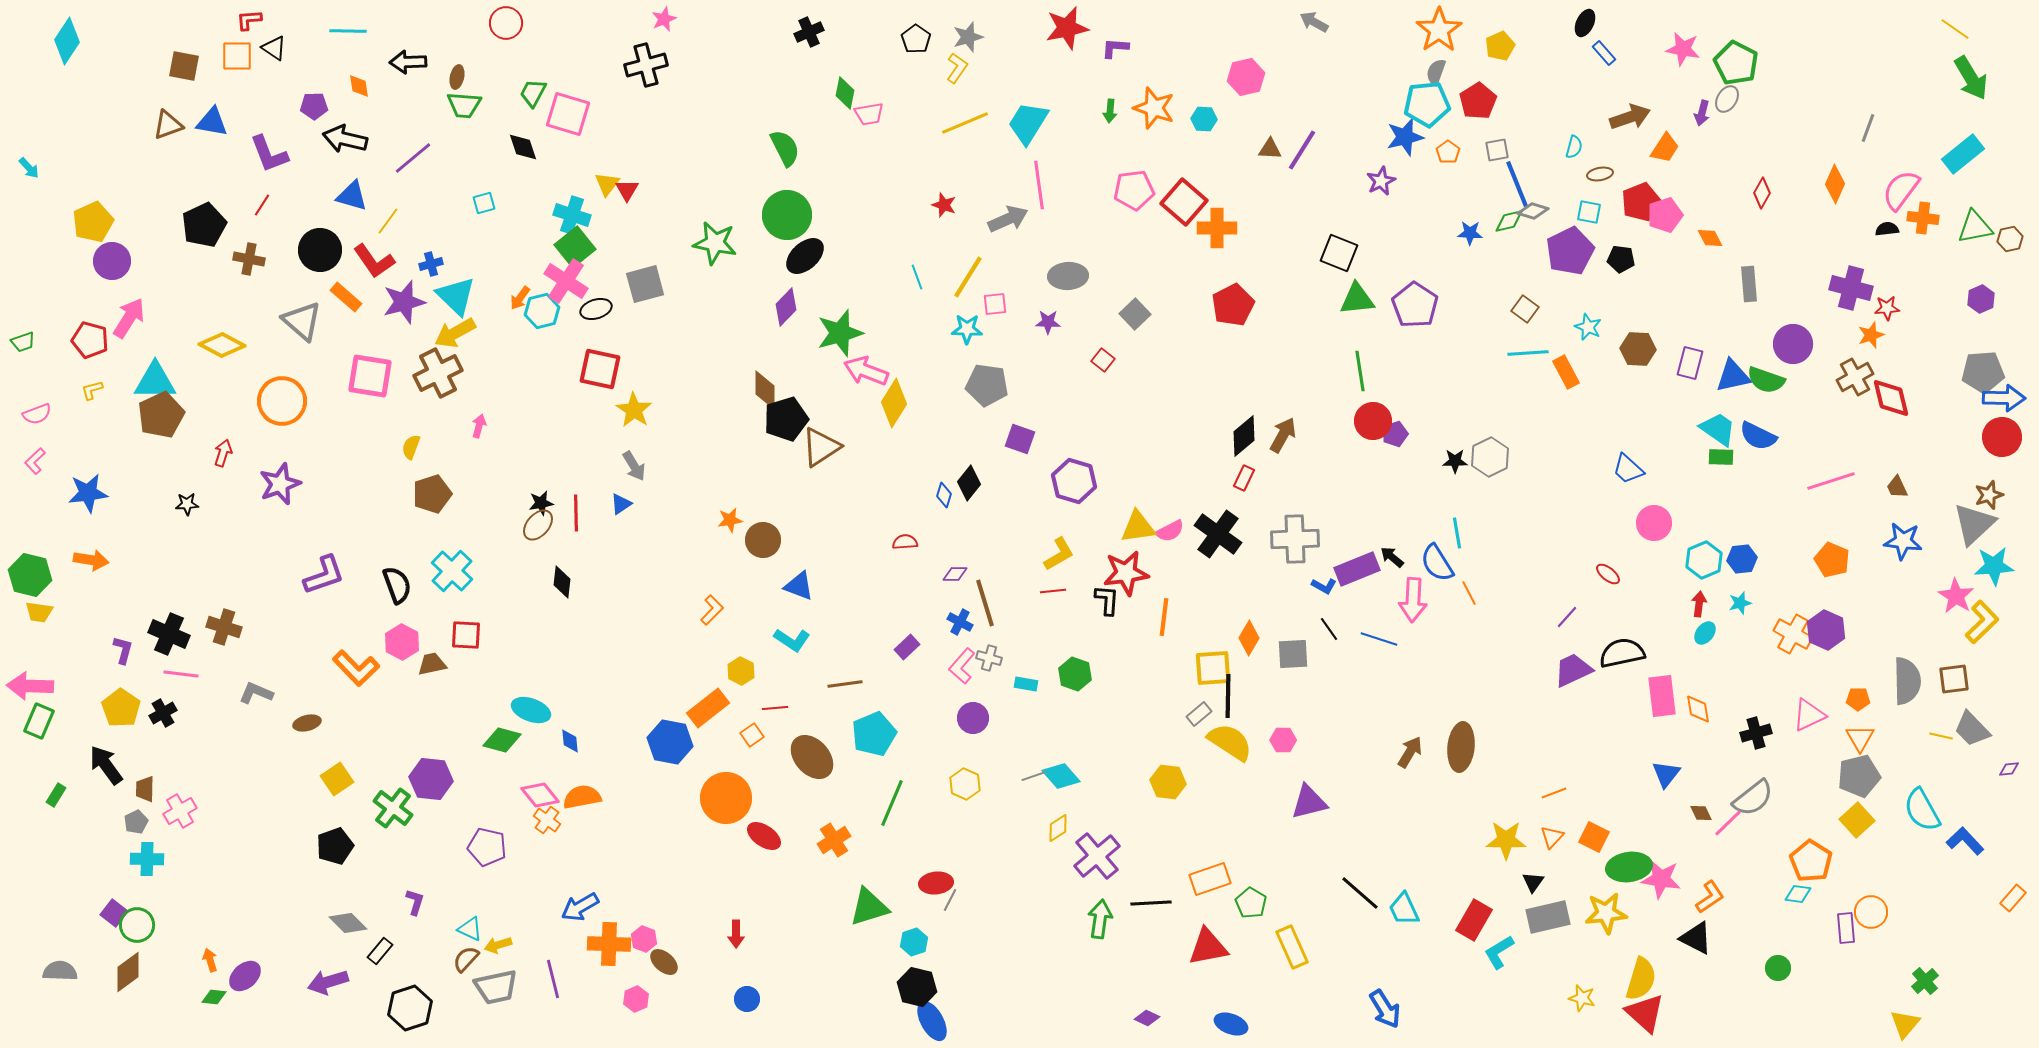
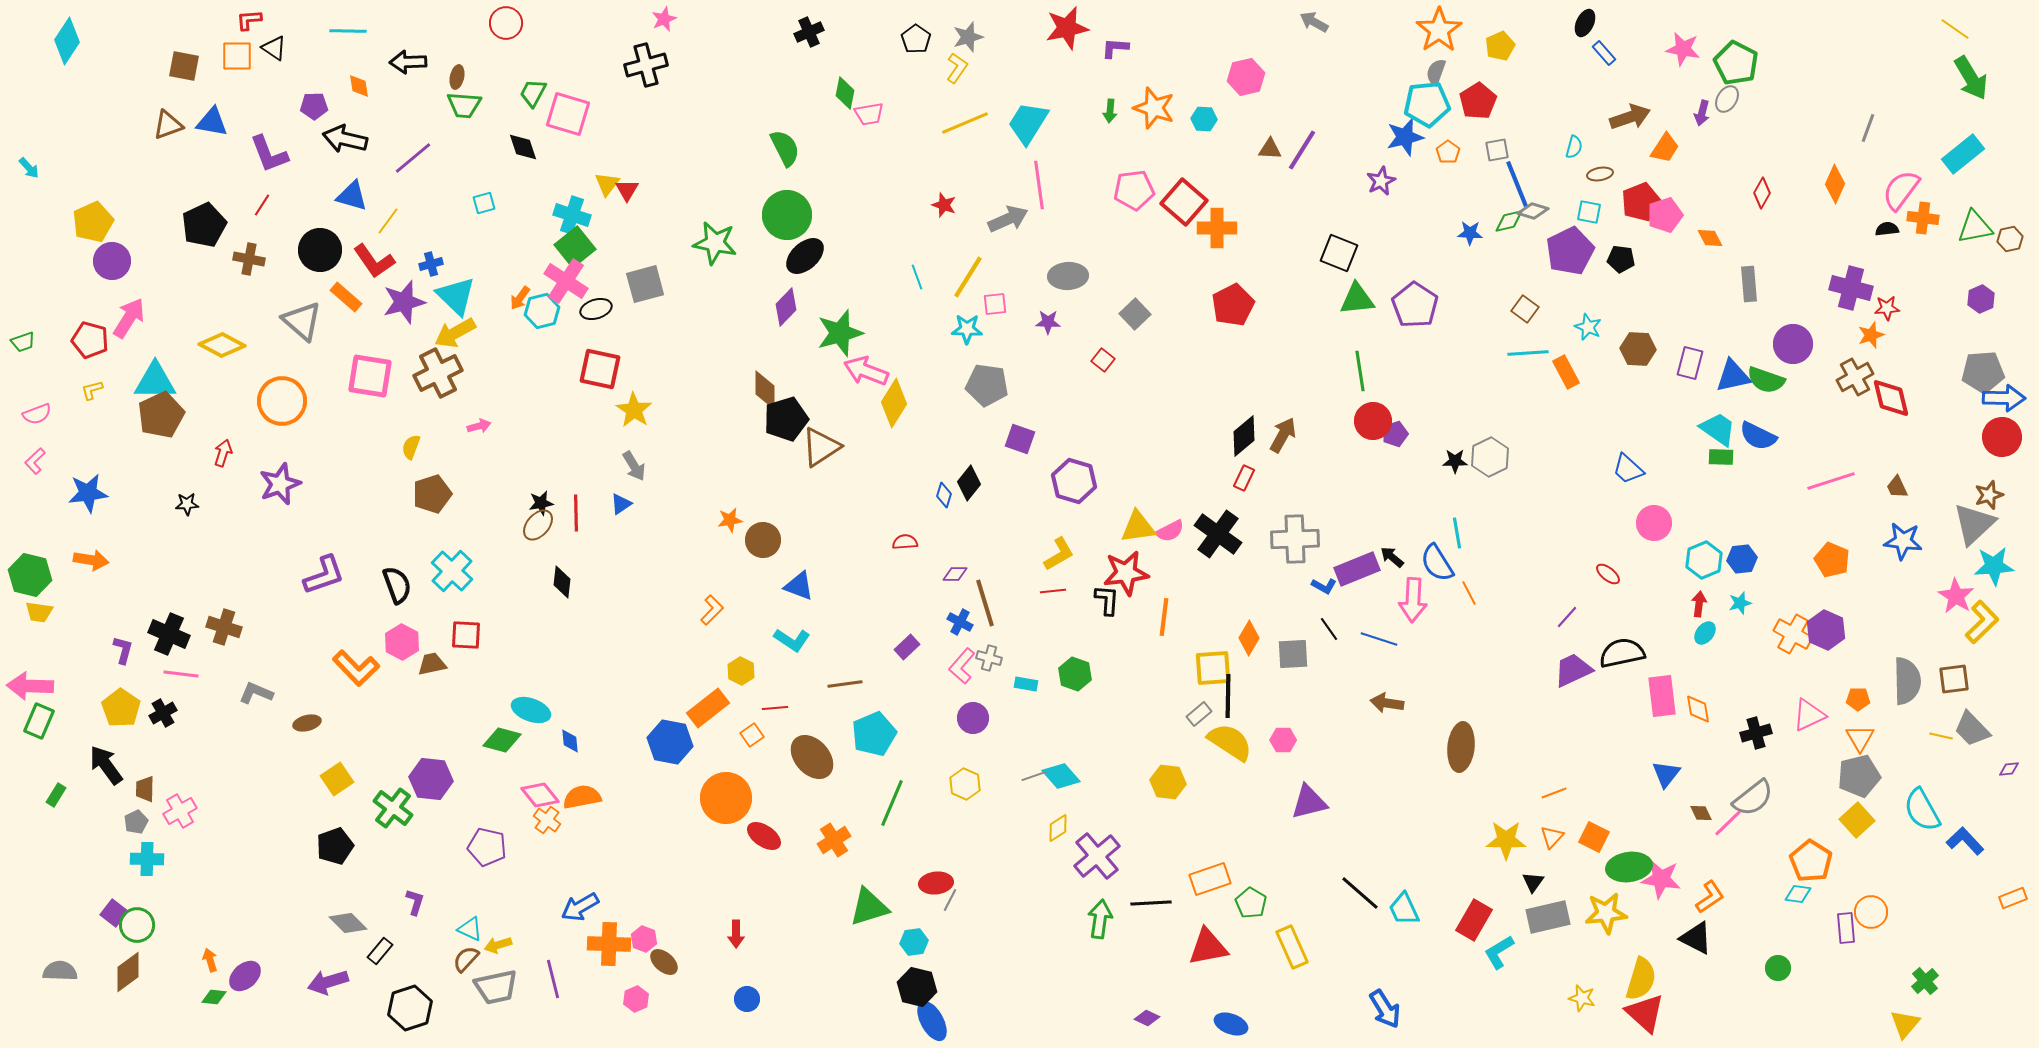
pink arrow at (479, 426): rotated 60 degrees clockwise
brown arrow at (1410, 752): moved 23 px left, 49 px up; rotated 112 degrees counterclockwise
orange rectangle at (2013, 898): rotated 28 degrees clockwise
cyan hexagon at (914, 942): rotated 12 degrees clockwise
